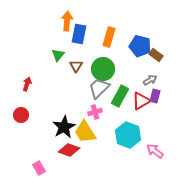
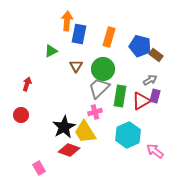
green triangle: moved 7 px left, 4 px up; rotated 24 degrees clockwise
green rectangle: rotated 20 degrees counterclockwise
cyan hexagon: rotated 15 degrees clockwise
